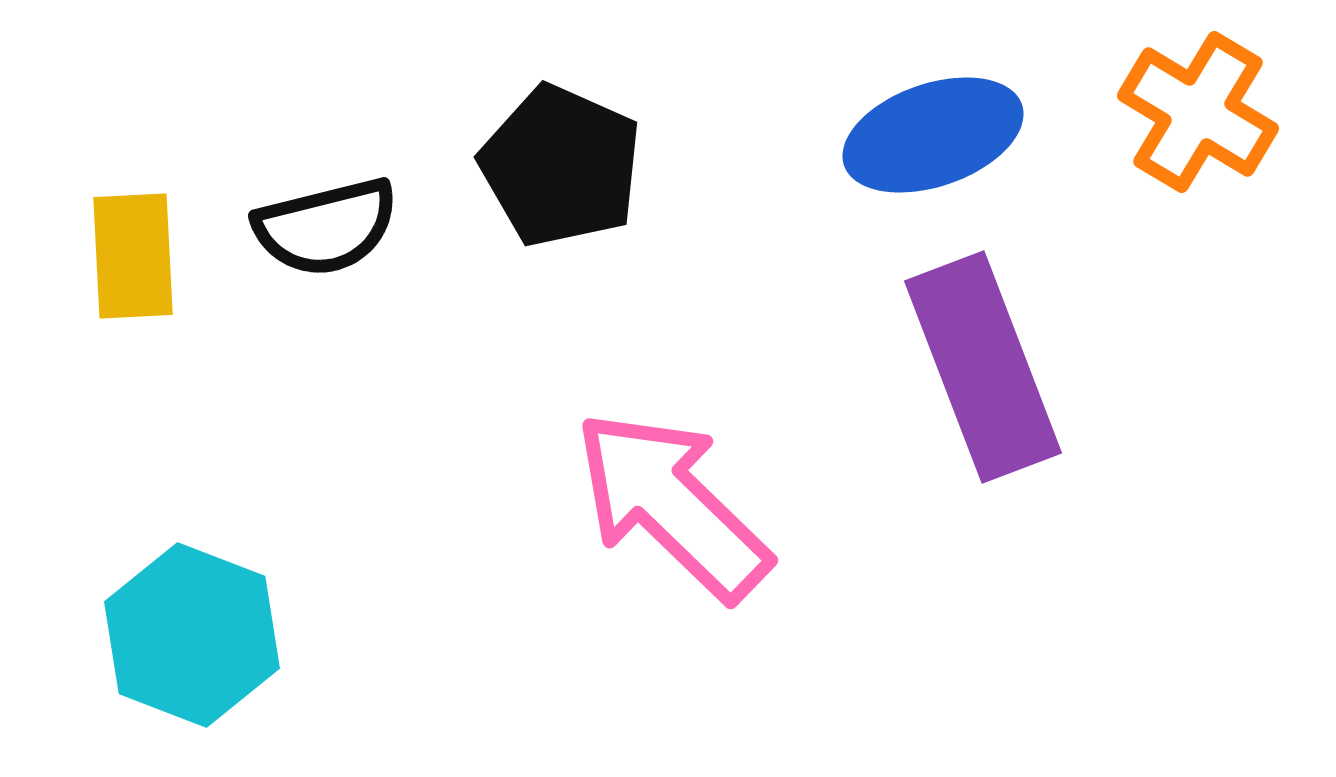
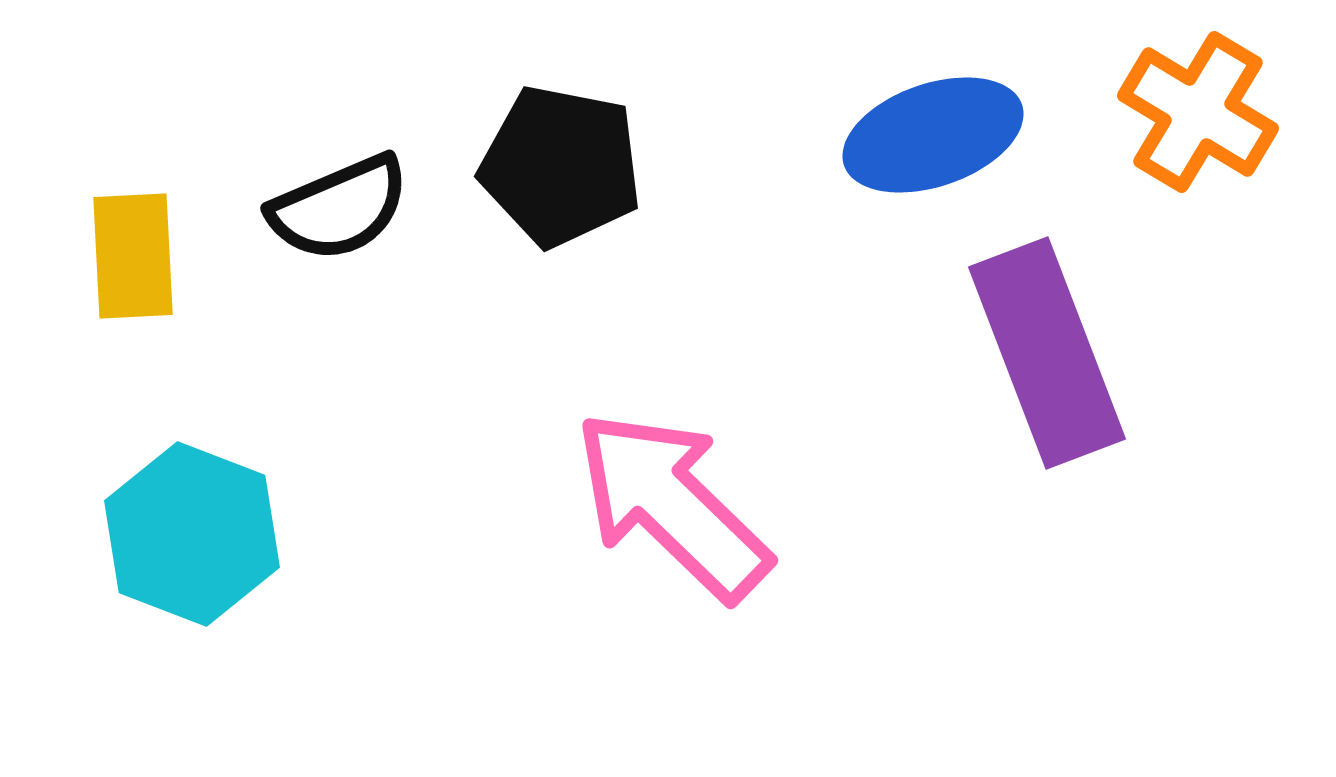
black pentagon: rotated 13 degrees counterclockwise
black semicircle: moved 13 px right, 19 px up; rotated 9 degrees counterclockwise
purple rectangle: moved 64 px right, 14 px up
cyan hexagon: moved 101 px up
